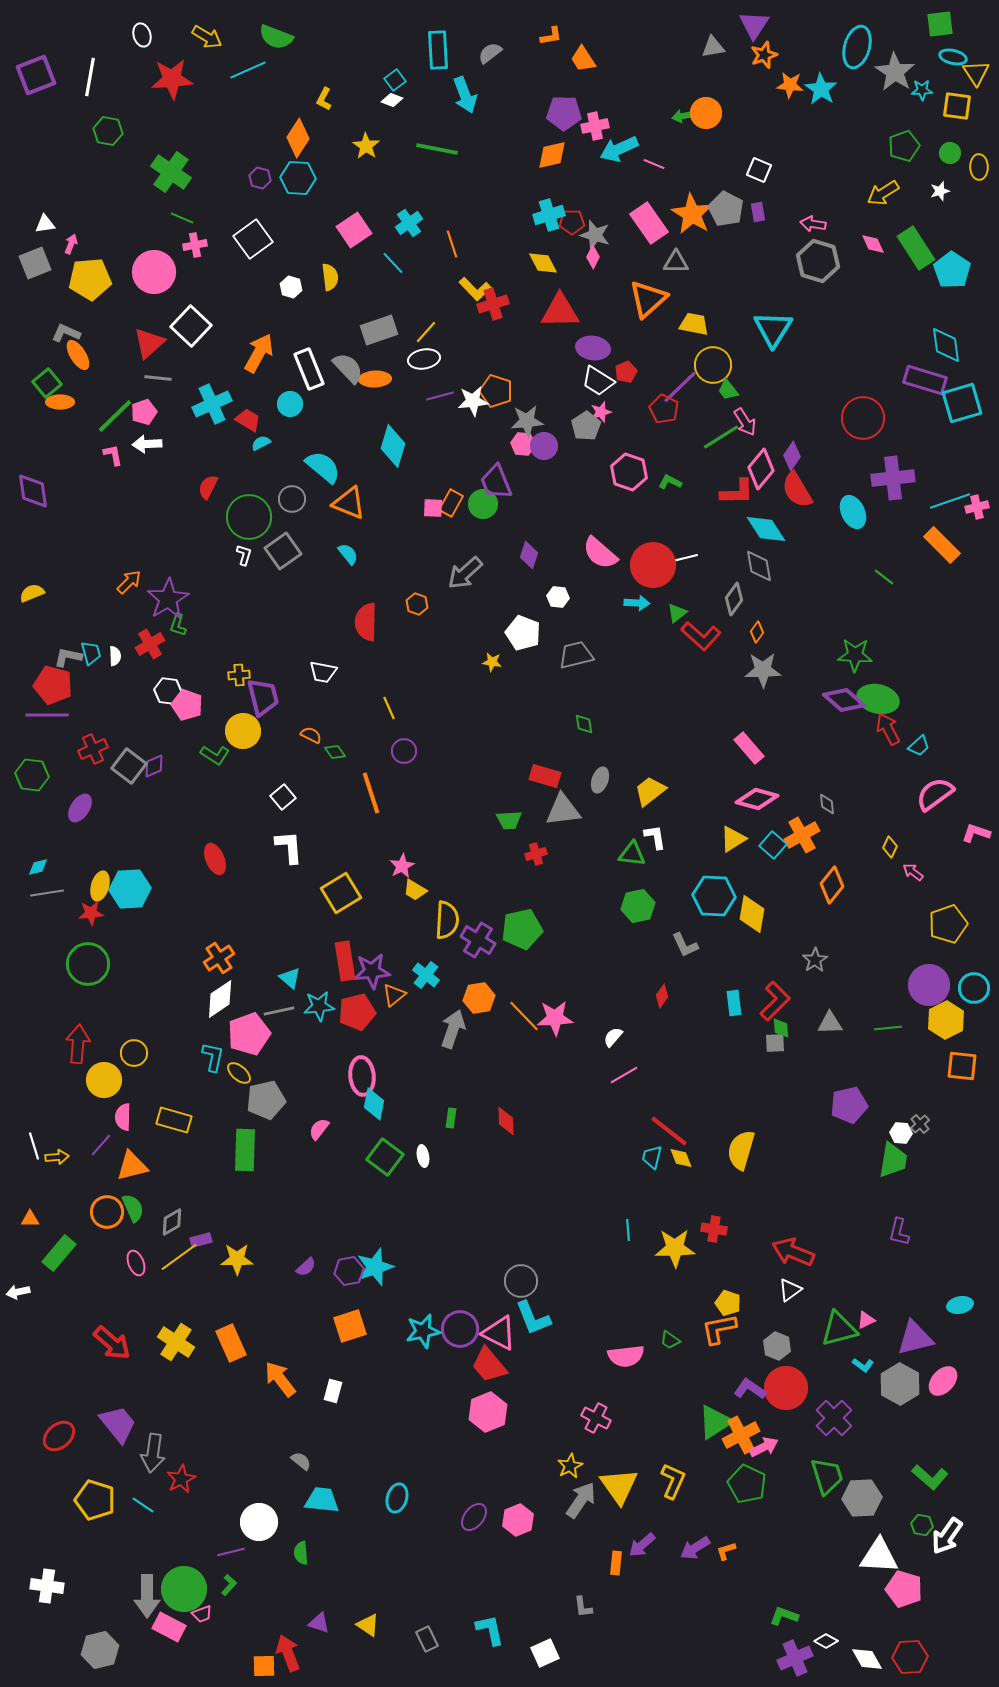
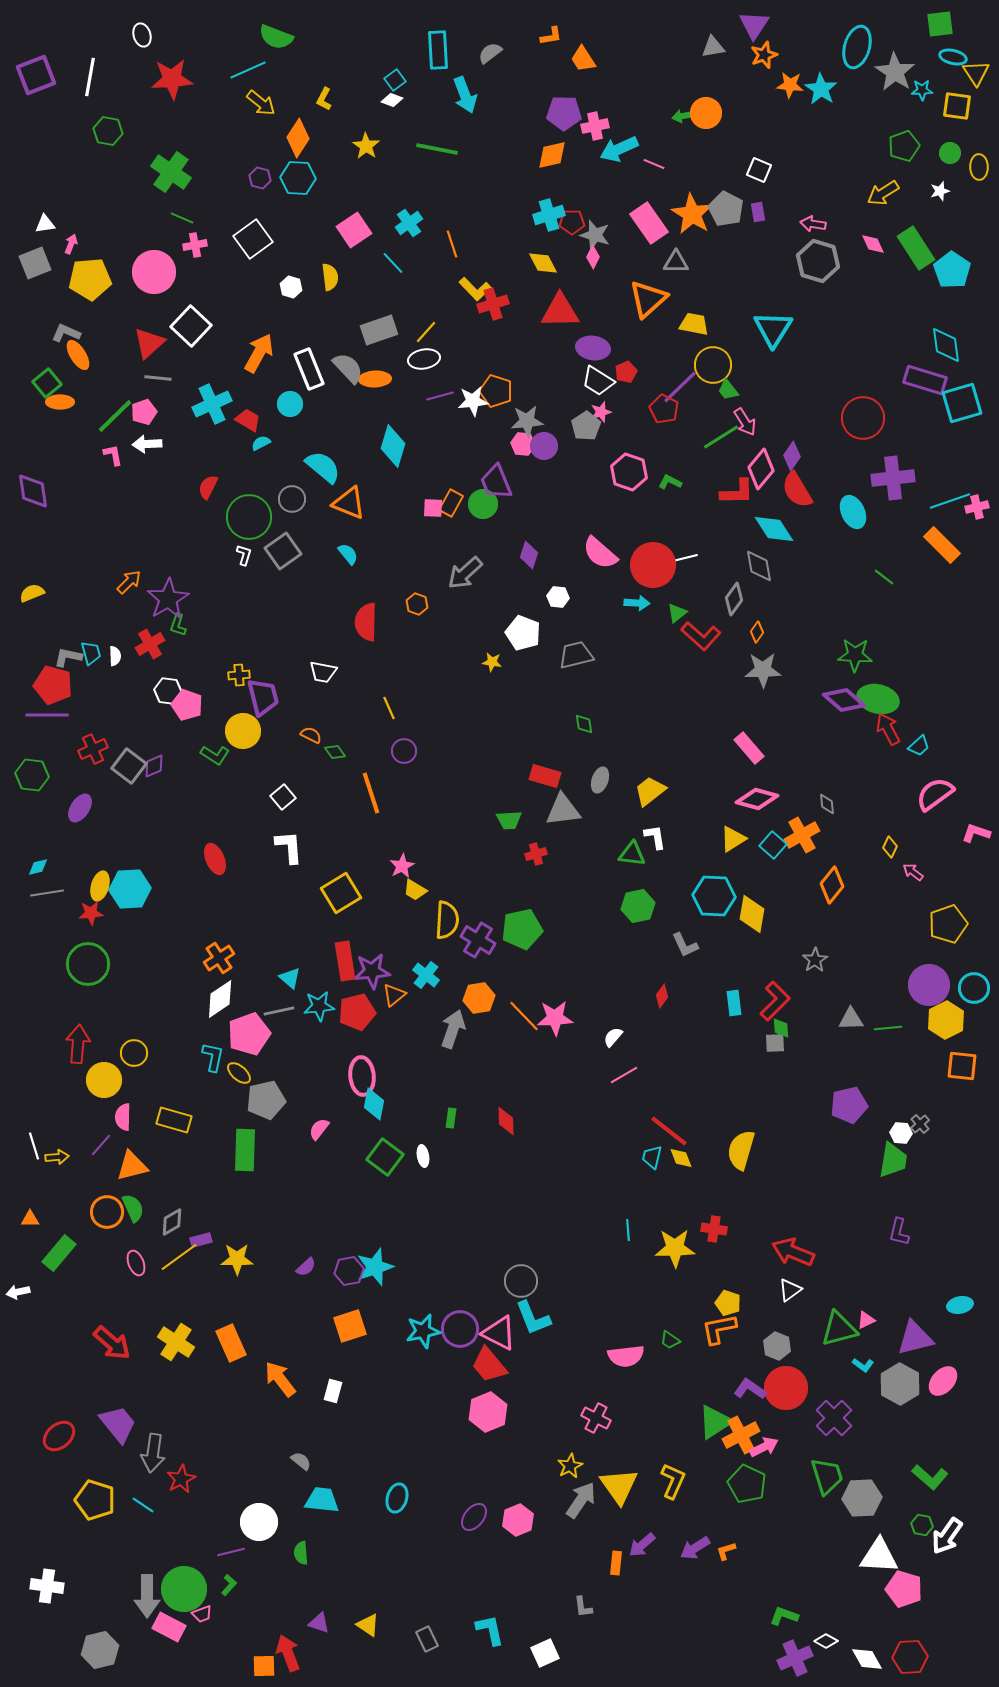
yellow arrow at (207, 37): moved 54 px right, 66 px down; rotated 8 degrees clockwise
cyan diamond at (766, 529): moved 8 px right
gray triangle at (830, 1023): moved 21 px right, 4 px up
